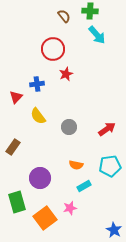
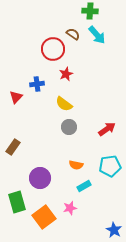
brown semicircle: moved 9 px right, 18 px down; rotated 16 degrees counterclockwise
yellow semicircle: moved 26 px right, 12 px up; rotated 18 degrees counterclockwise
orange square: moved 1 px left, 1 px up
